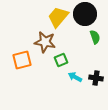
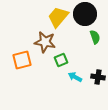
black cross: moved 2 px right, 1 px up
